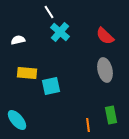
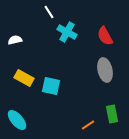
cyan cross: moved 7 px right; rotated 12 degrees counterclockwise
red semicircle: rotated 18 degrees clockwise
white semicircle: moved 3 px left
yellow rectangle: moved 3 px left, 5 px down; rotated 24 degrees clockwise
cyan square: rotated 24 degrees clockwise
green rectangle: moved 1 px right, 1 px up
orange line: rotated 64 degrees clockwise
